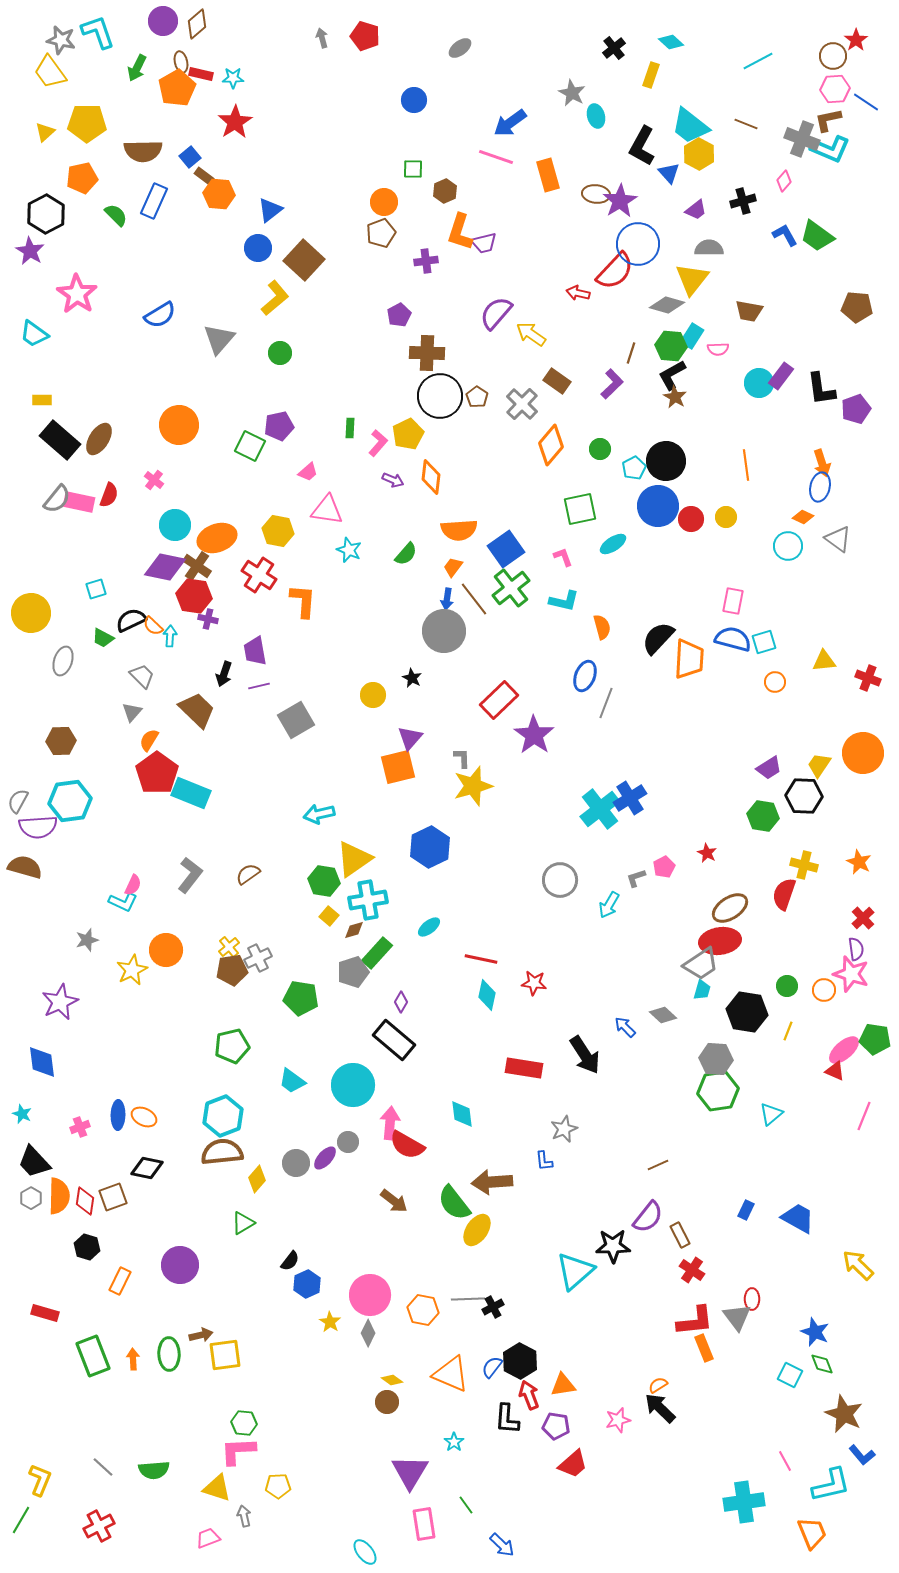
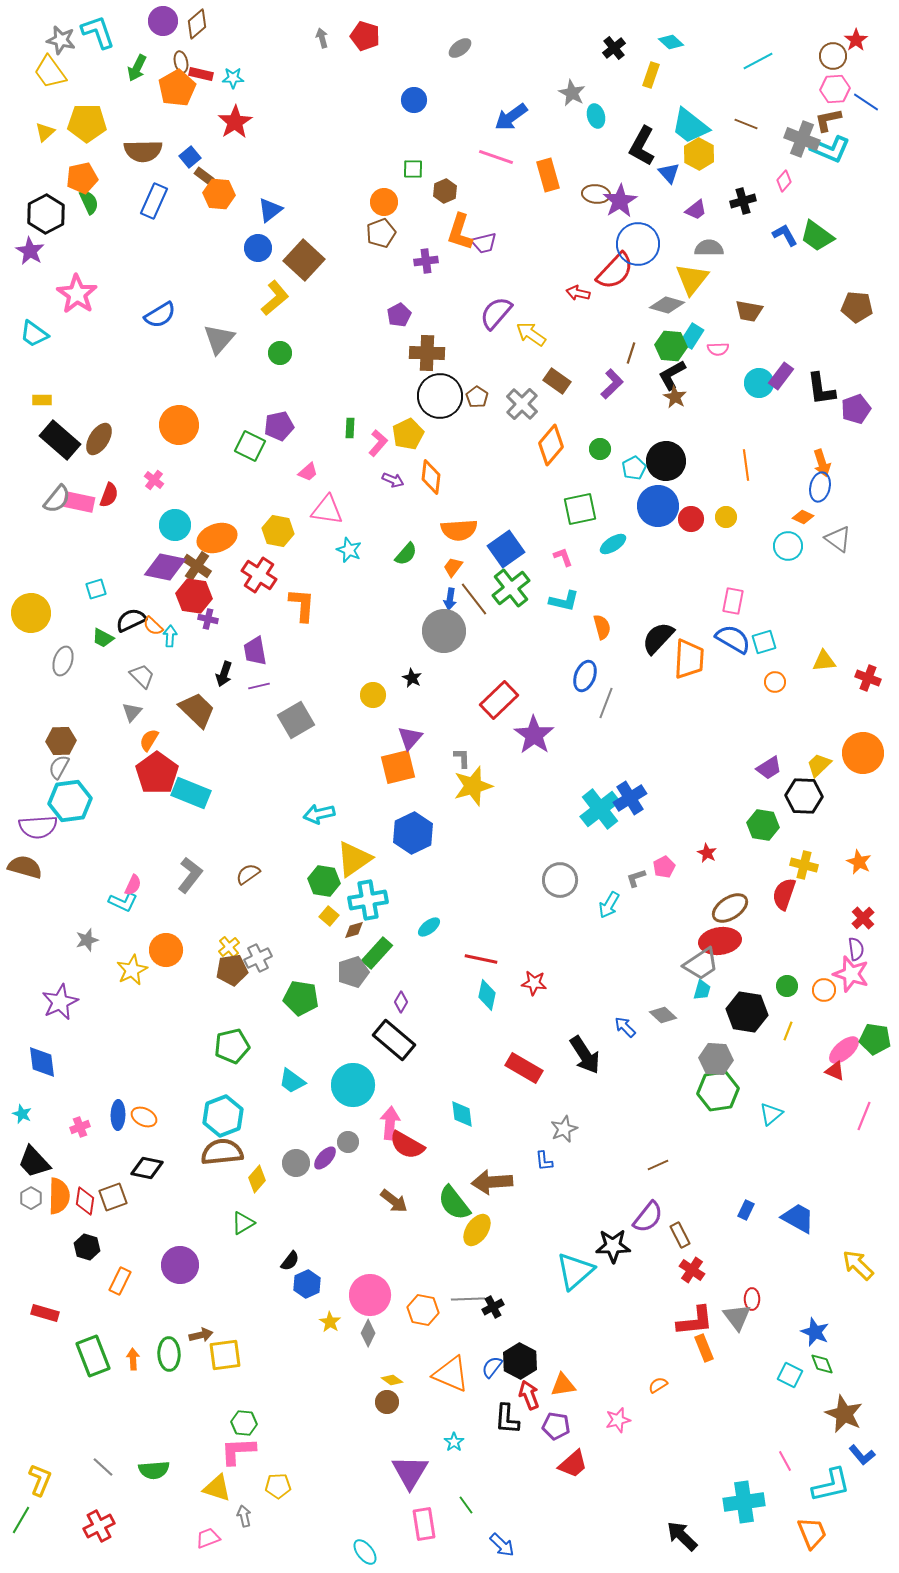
blue arrow at (510, 123): moved 1 px right, 6 px up
green semicircle at (116, 215): moved 27 px left, 13 px up; rotated 20 degrees clockwise
blue arrow at (447, 599): moved 3 px right
orange L-shape at (303, 601): moved 1 px left, 4 px down
blue semicircle at (733, 639): rotated 15 degrees clockwise
yellow trapezoid at (819, 765): rotated 12 degrees clockwise
gray semicircle at (18, 801): moved 41 px right, 34 px up
green hexagon at (763, 816): moved 9 px down
blue hexagon at (430, 847): moved 17 px left, 14 px up
red rectangle at (524, 1068): rotated 21 degrees clockwise
black arrow at (660, 1408): moved 22 px right, 128 px down
